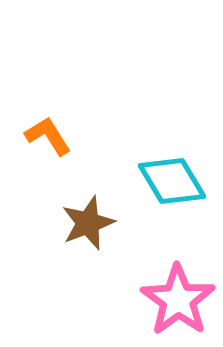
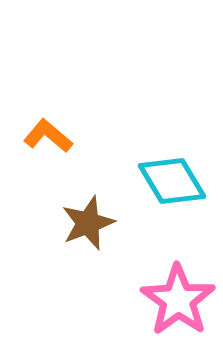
orange L-shape: rotated 18 degrees counterclockwise
